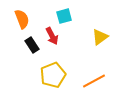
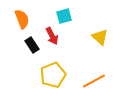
yellow triangle: rotated 42 degrees counterclockwise
